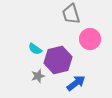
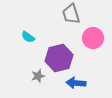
pink circle: moved 3 px right, 1 px up
cyan semicircle: moved 7 px left, 12 px up
purple hexagon: moved 1 px right, 2 px up
blue arrow: rotated 138 degrees counterclockwise
